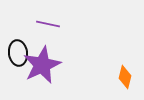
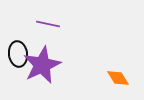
black ellipse: moved 1 px down
orange diamond: moved 7 px left, 1 px down; rotated 45 degrees counterclockwise
